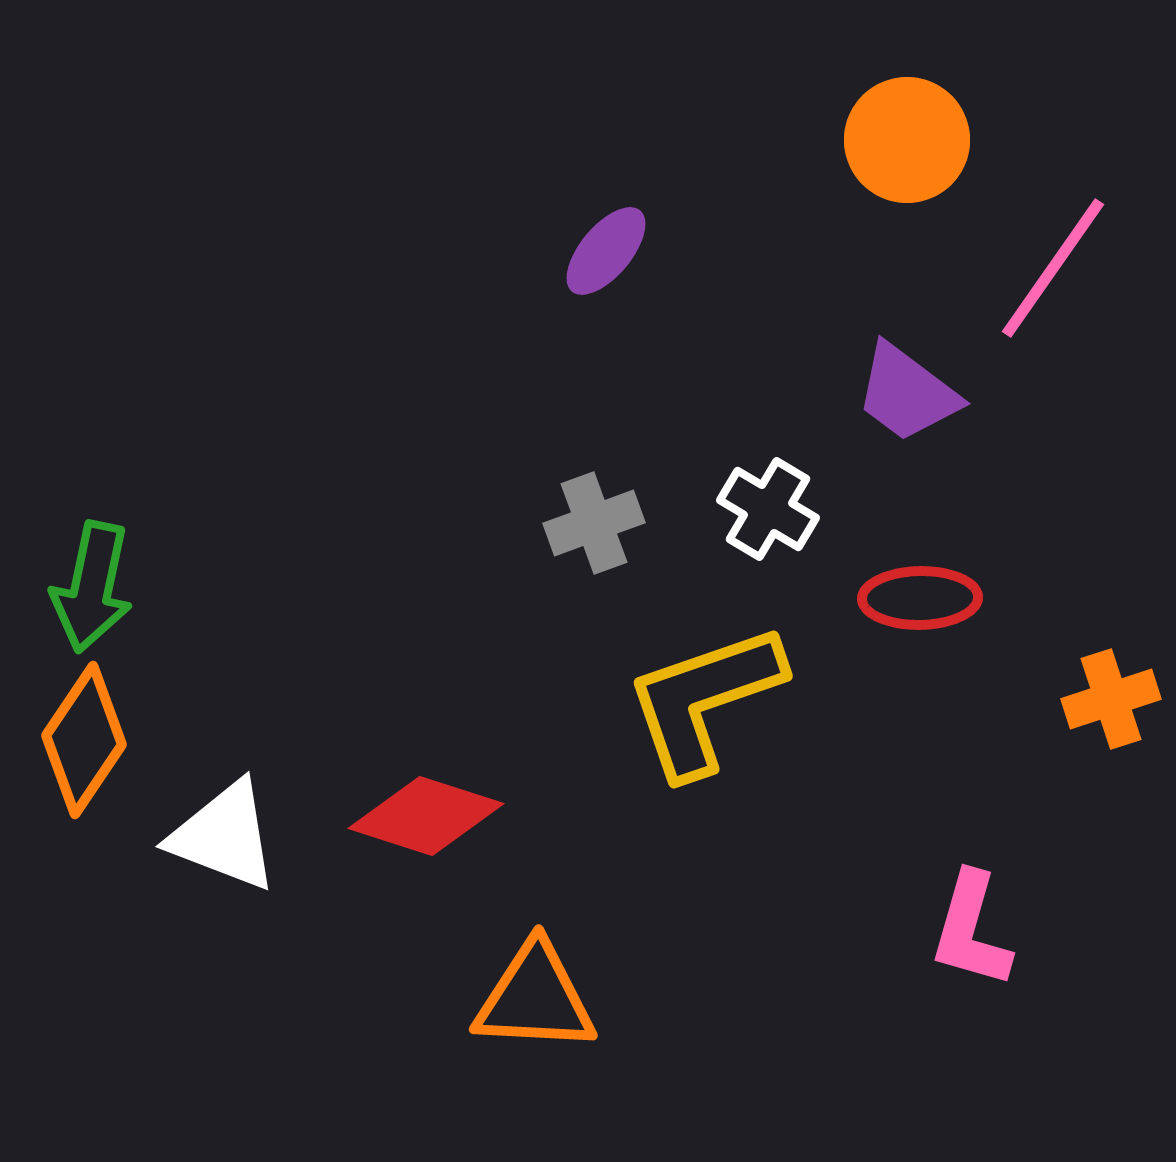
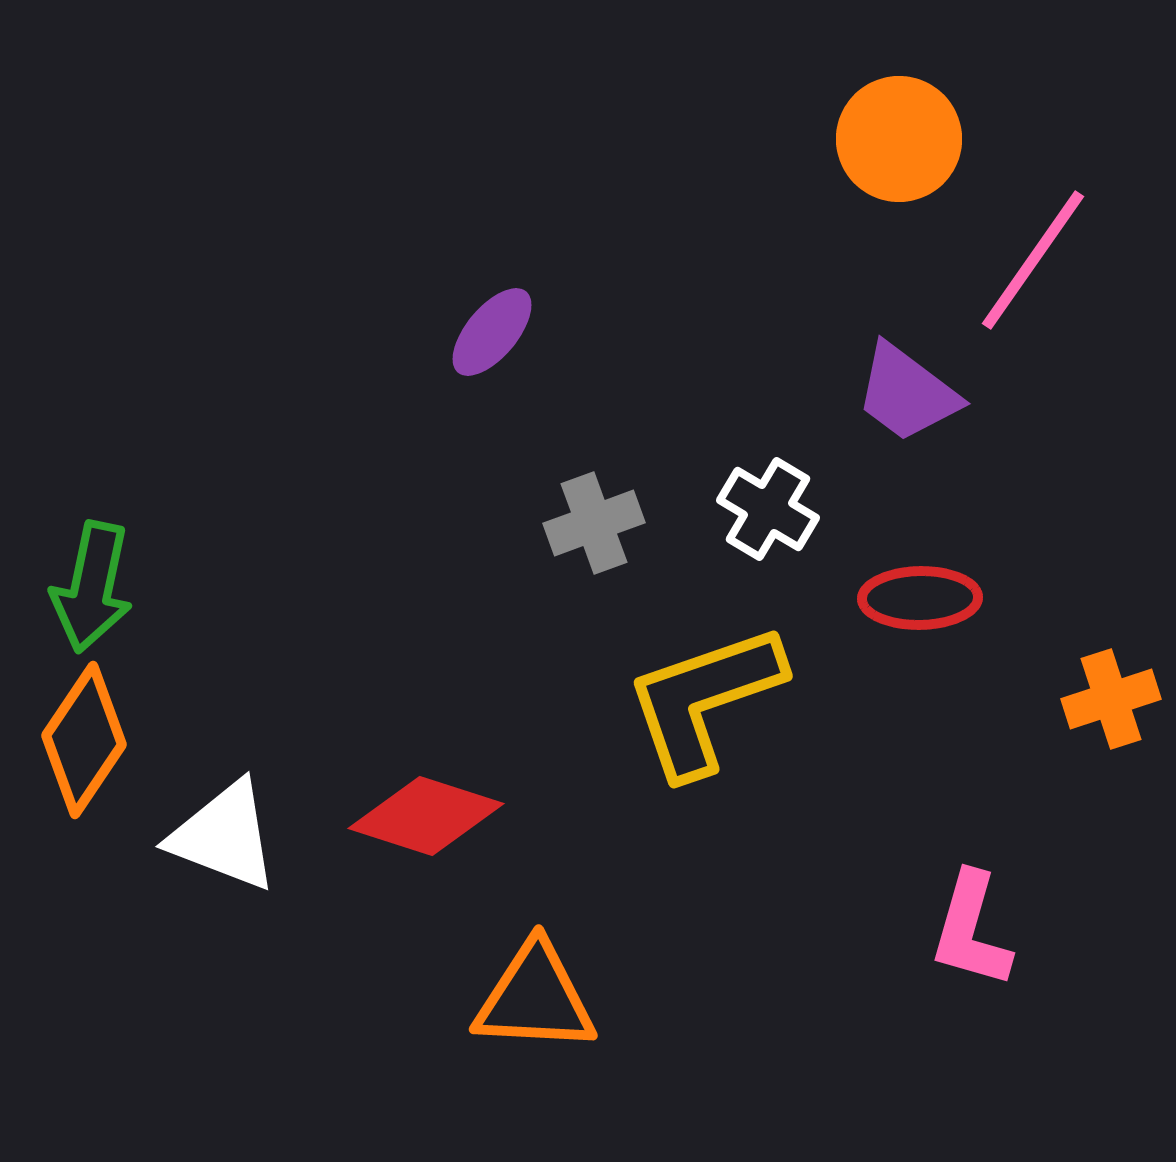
orange circle: moved 8 px left, 1 px up
purple ellipse: moved 114 px left, 81 px down
pink line: moved 20 px left, 8 px up
